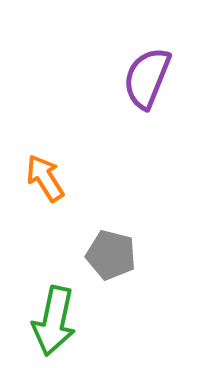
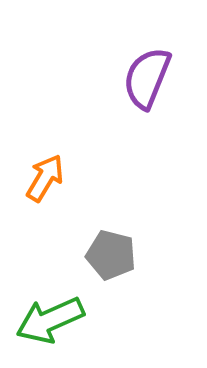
orange arrow: rotated 63 degrees clockwise
green arrow: moved 4 px left, 1 px up; rotated 54 degrees clockwise
